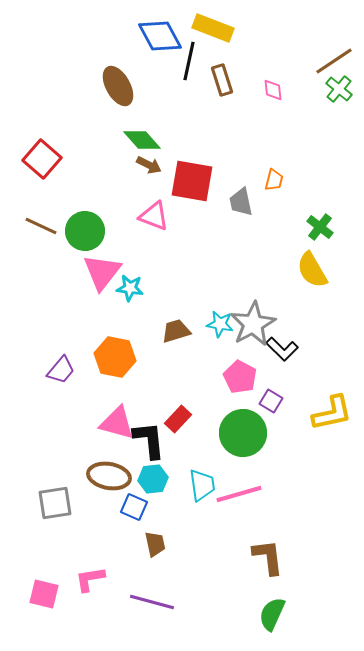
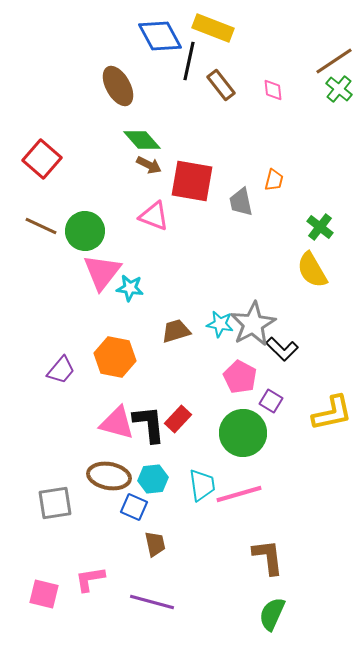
brown rectangle at (222, 80): moved 1 px left, 5 px down; rotated 20 degrees counterclockwise
black L-shape at (149, 440): moved 16 px up
